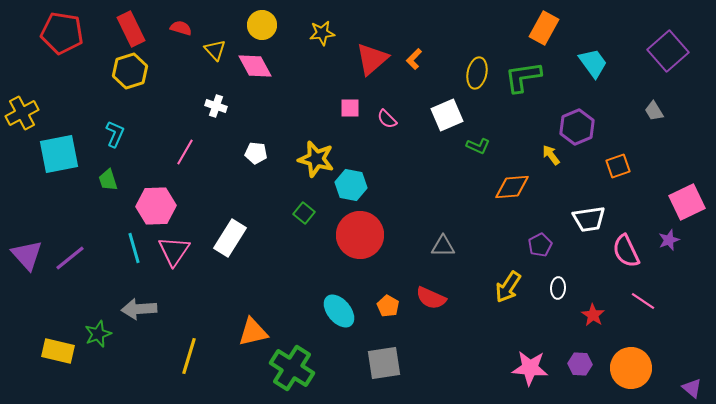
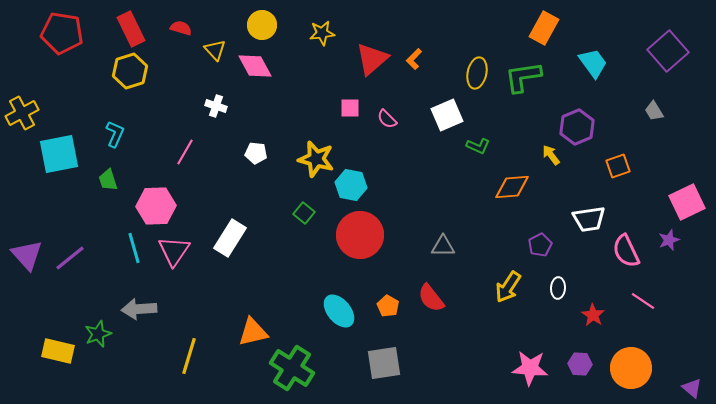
red semicircle at (431, 298): rotated 28 degrees clockwise
